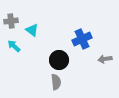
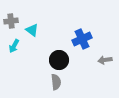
cyan arrow: rotated 104 degrees counterclockwise
gray arrow: moved 1 px down
